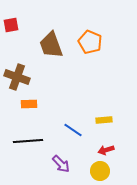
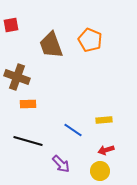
orange pentagon: moved 2 px up
orange rectangle: moved 1 px left
black line: rotated 20 degrees clockwise
